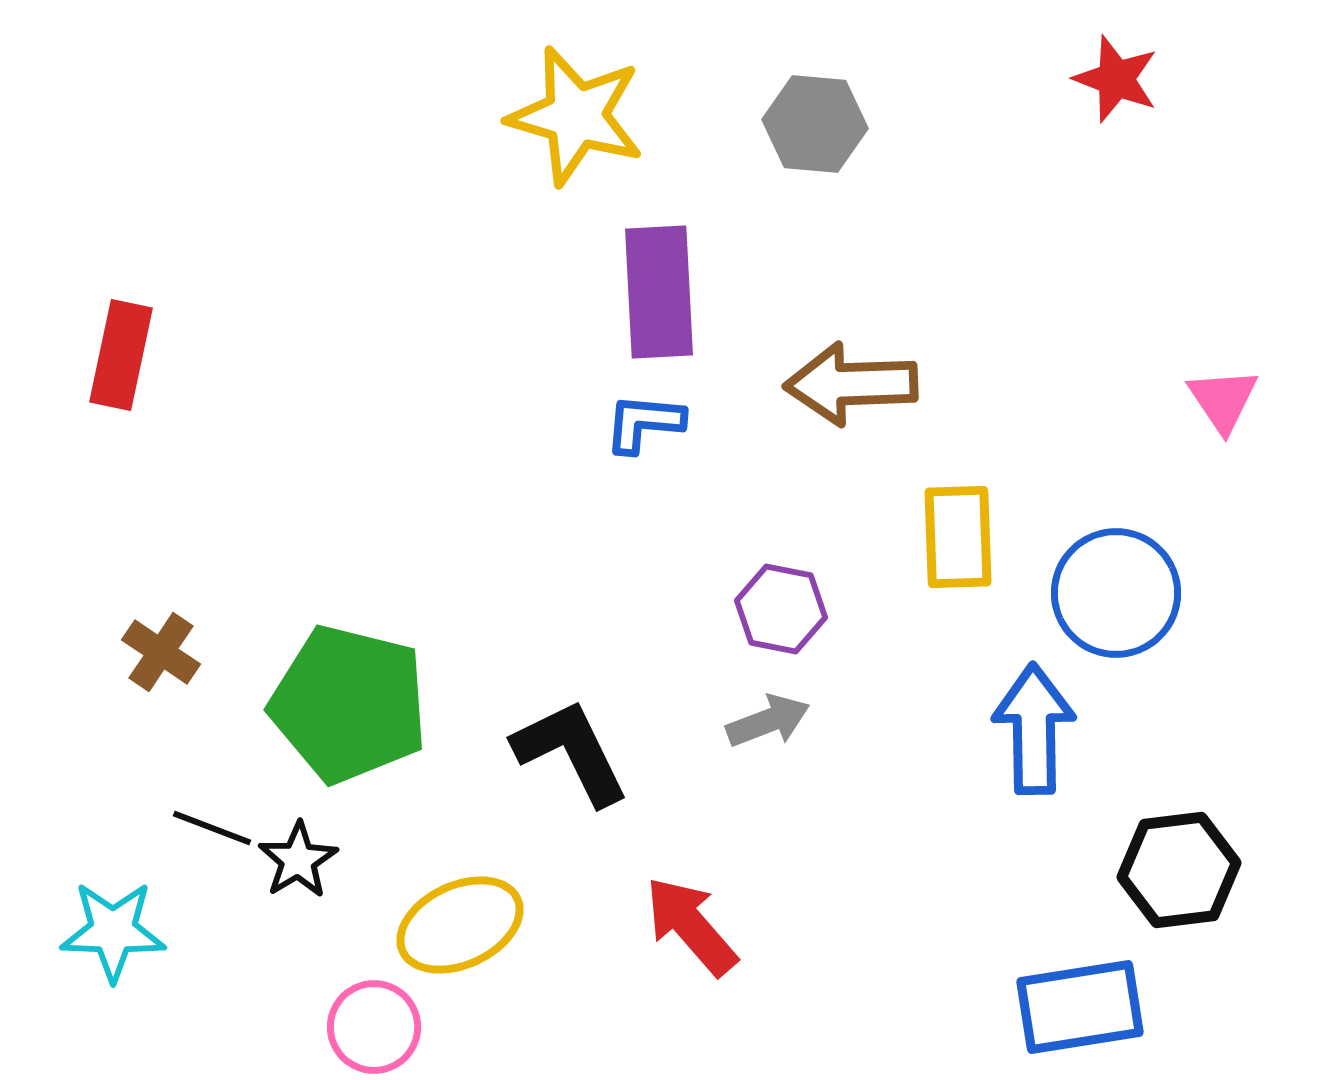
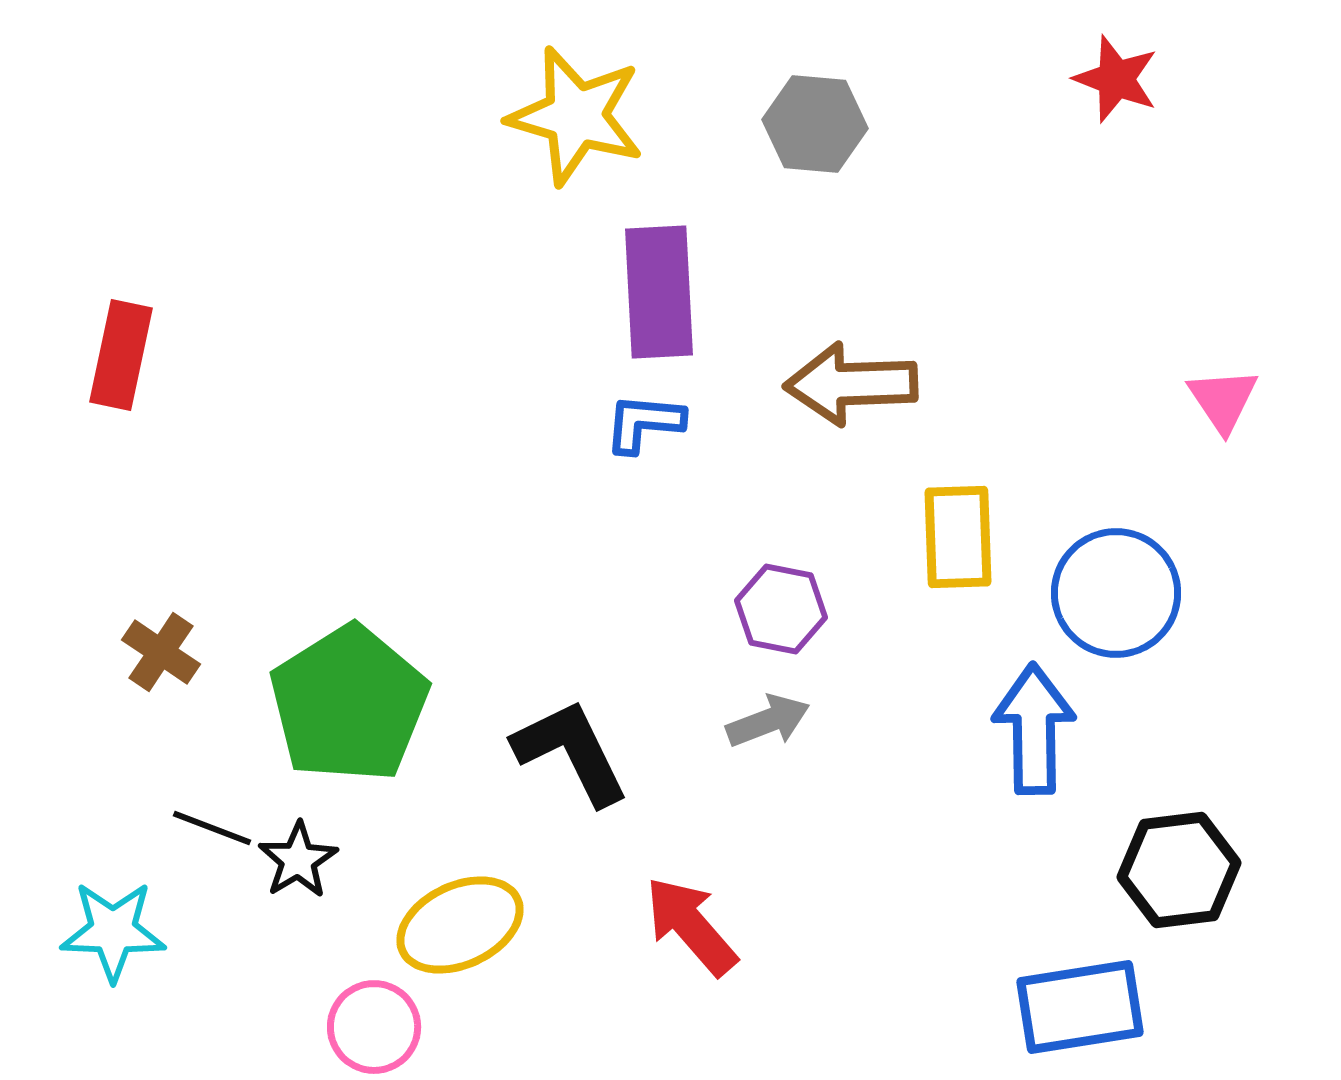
green pentagon: rotated 26 degrees clockwise
